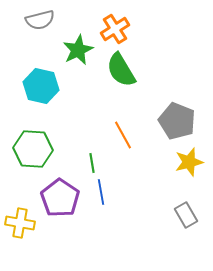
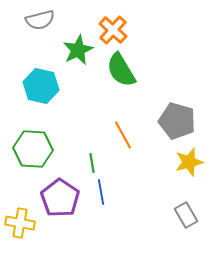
orange cross: moved 2 px left, 1 px down; rotated 16 degrees counterclockwise
gray pentagon: rotated 6 degrees counterclockwise
